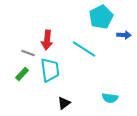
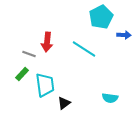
red arrow: moved 2 px down
gray line: moved 1 px right, 1 px down
cyan trapezoid: moved 5 px left, 15 px down
